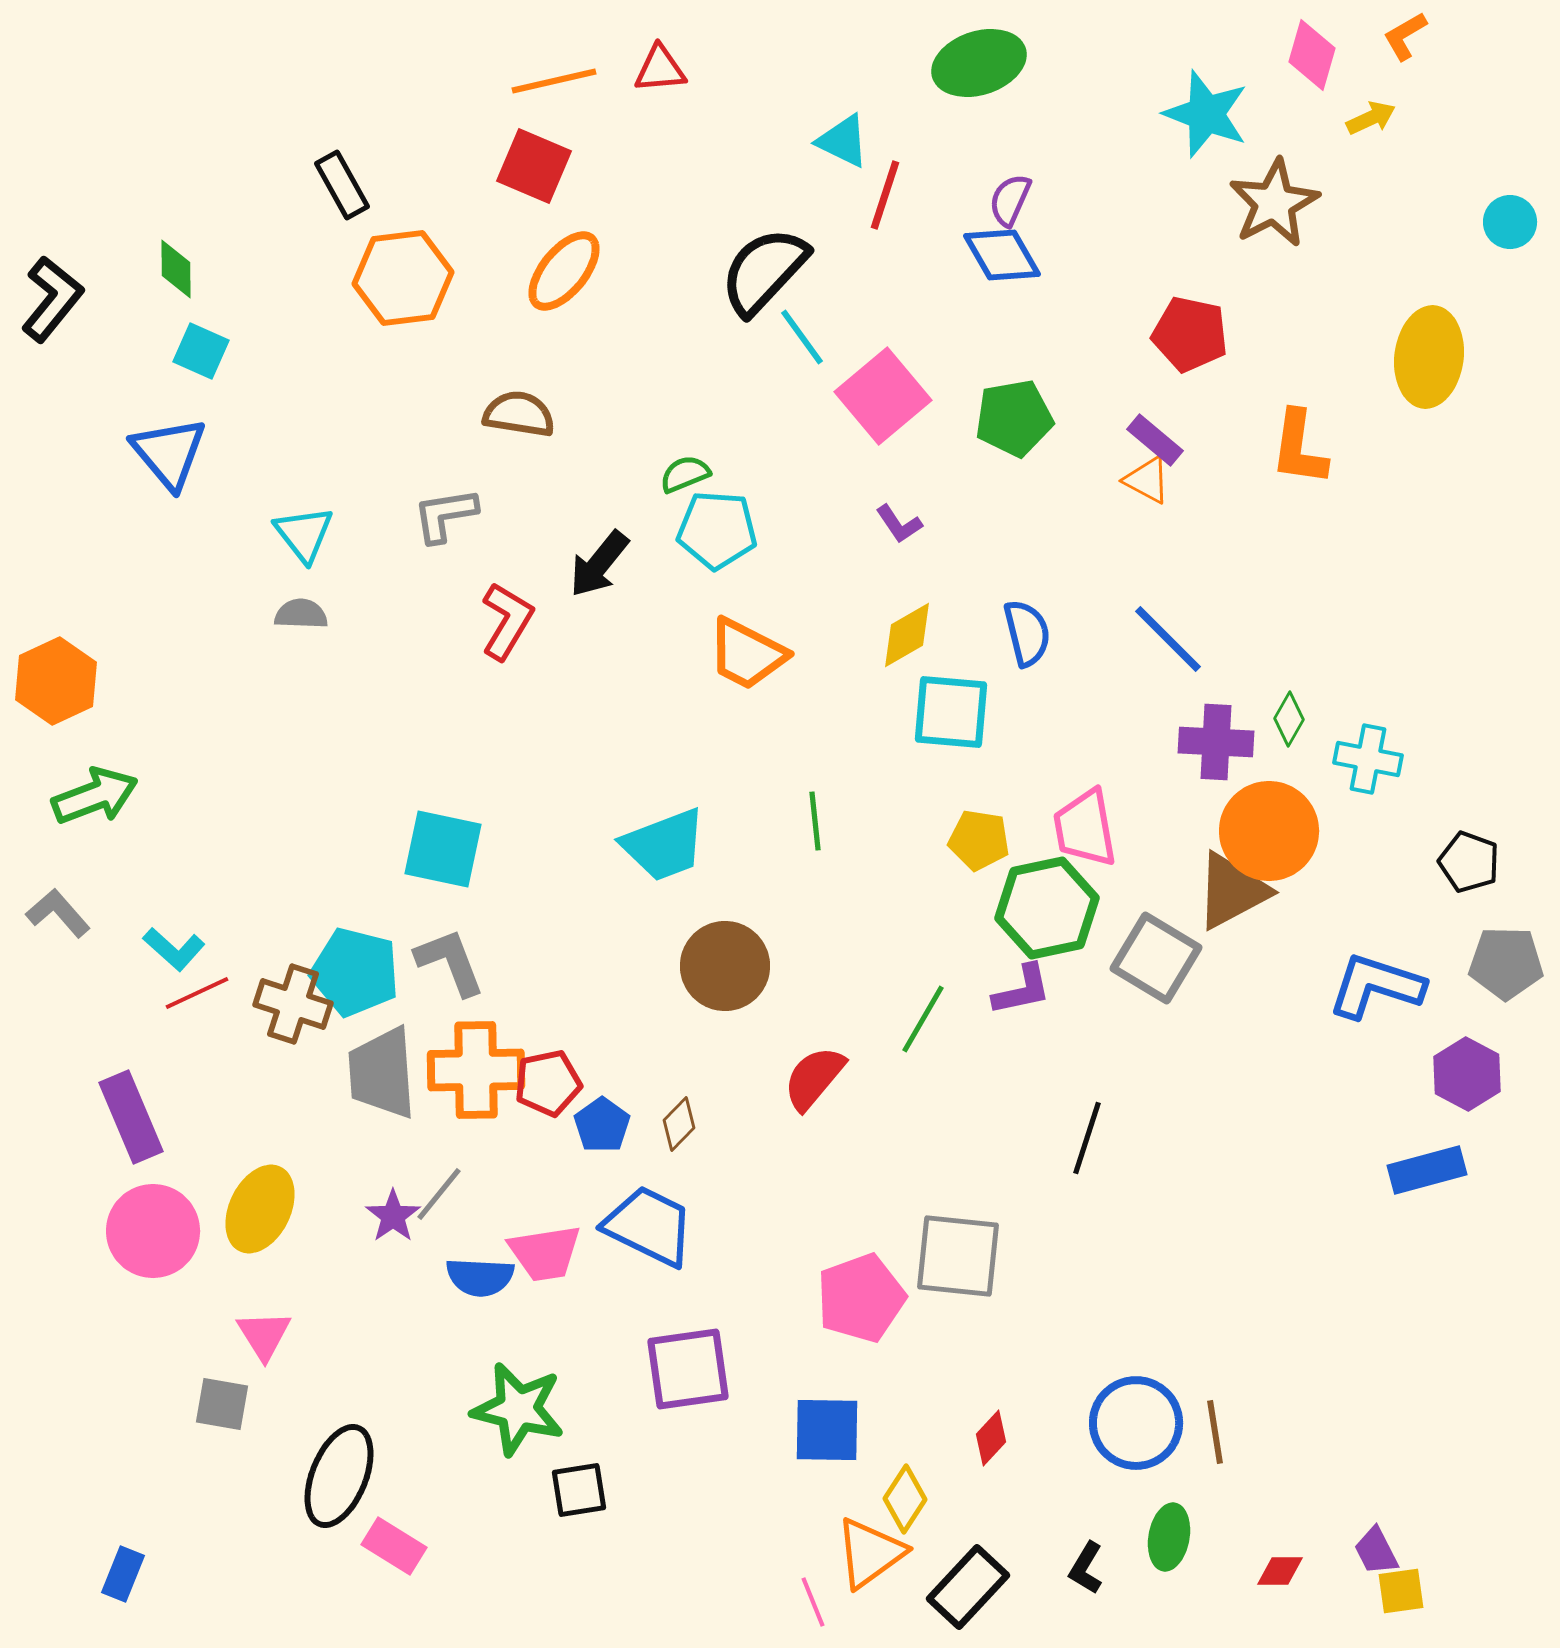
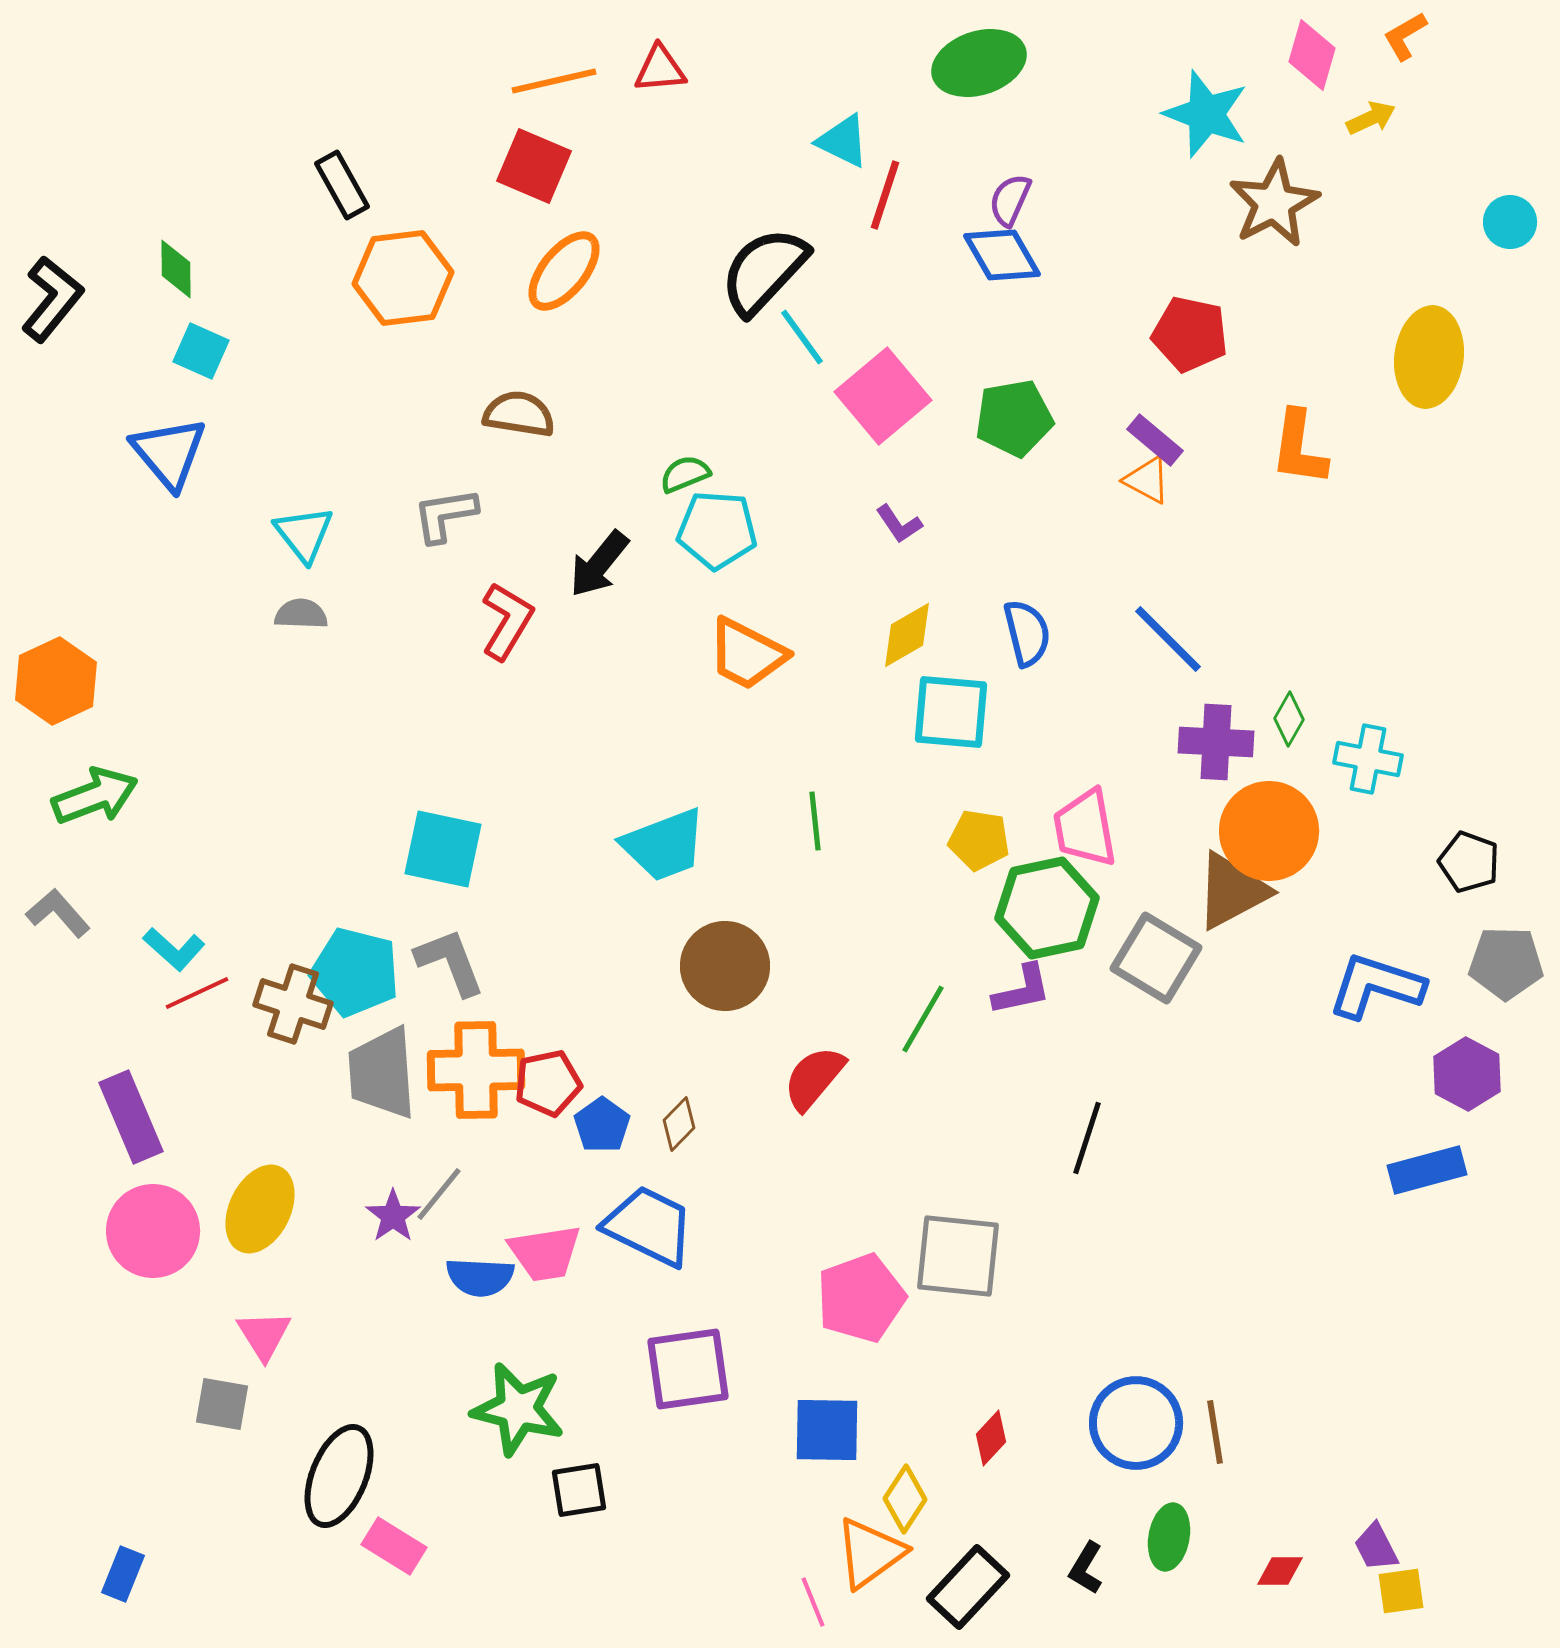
purple trapezoid at (1376, 1551): moved 4 px up
